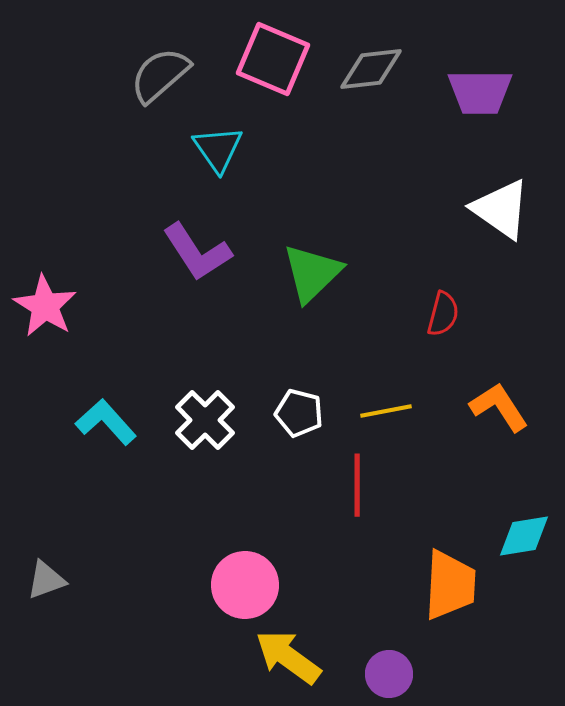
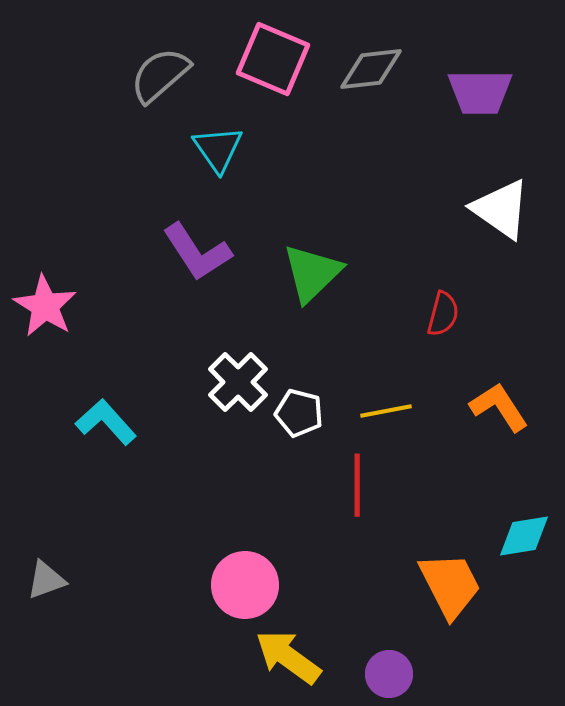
white cross: moved 33 px right, 38 px up
orange trapezoid: rotated 30 degrees counterclockwise
